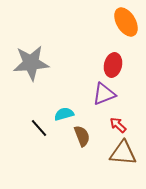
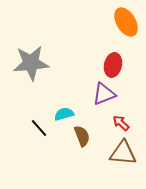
red arrow: moved 3 px right, 2 px up
